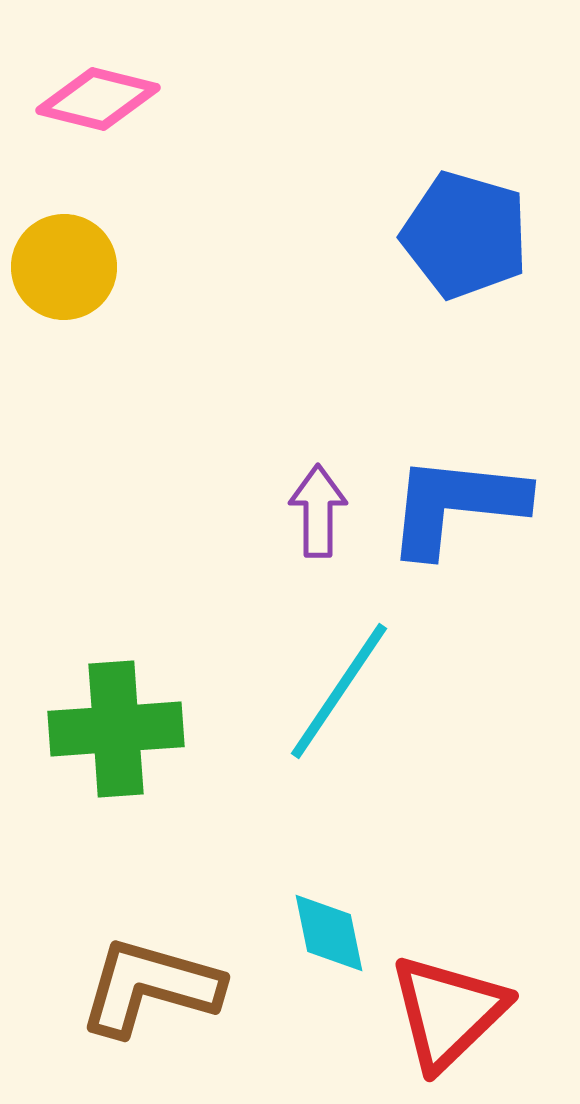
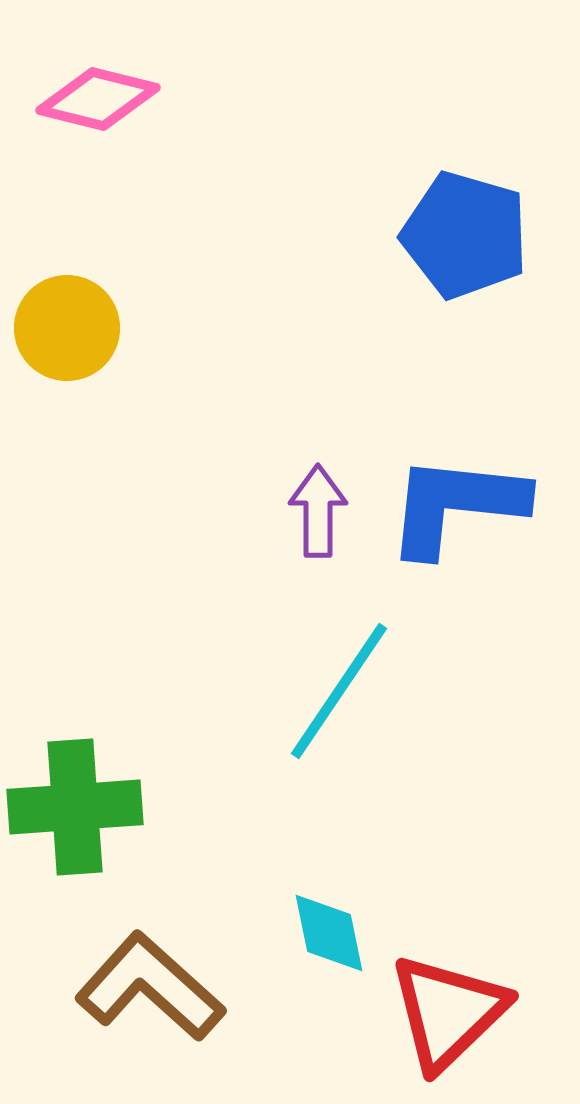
yellow circle: moved 3 px right, 61 px down
green cross: moved 41 px left, 78 px down
brown L-shape: rotated 26 degrees clockwise
